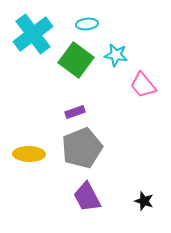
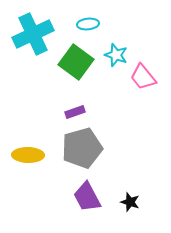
cyan ellipse: moved 1 px right
cyan cross: rotated 12 degrees clockwise
cyan star: rotated 10 degrees clockwise
green square: moved 2 px down
pink trapezoid: moved 8 px up
gray pentagon: rotated 6 degrees clockwise
yellow ellipse: moved 1 px left, 1 px down
black star: moved 14 px left, 1 px down
